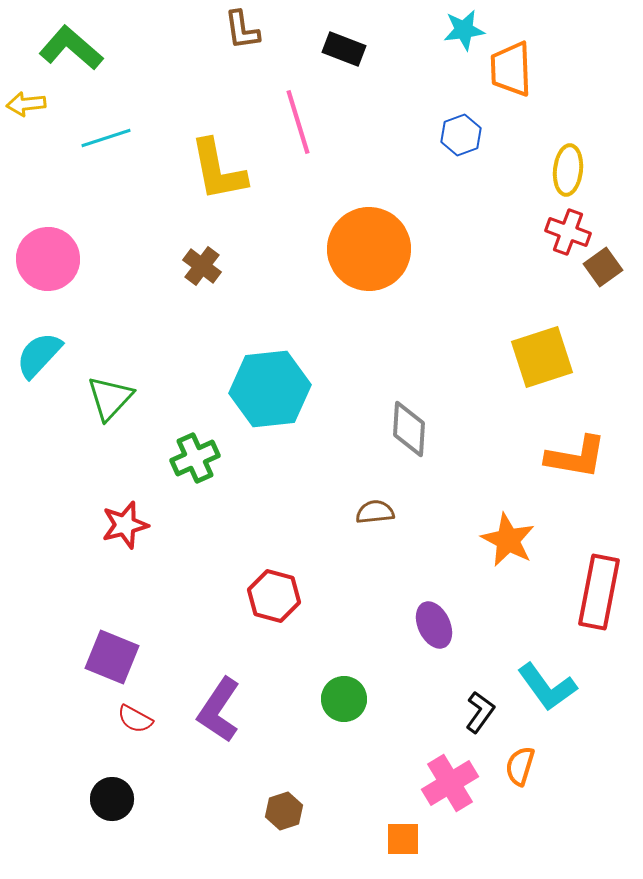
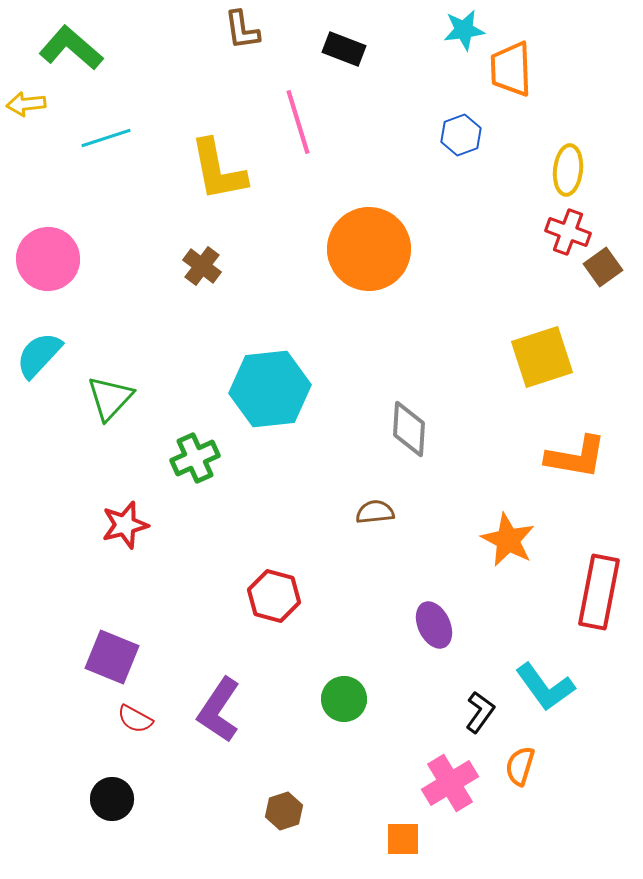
cyan L-shape: moved 2 px left
